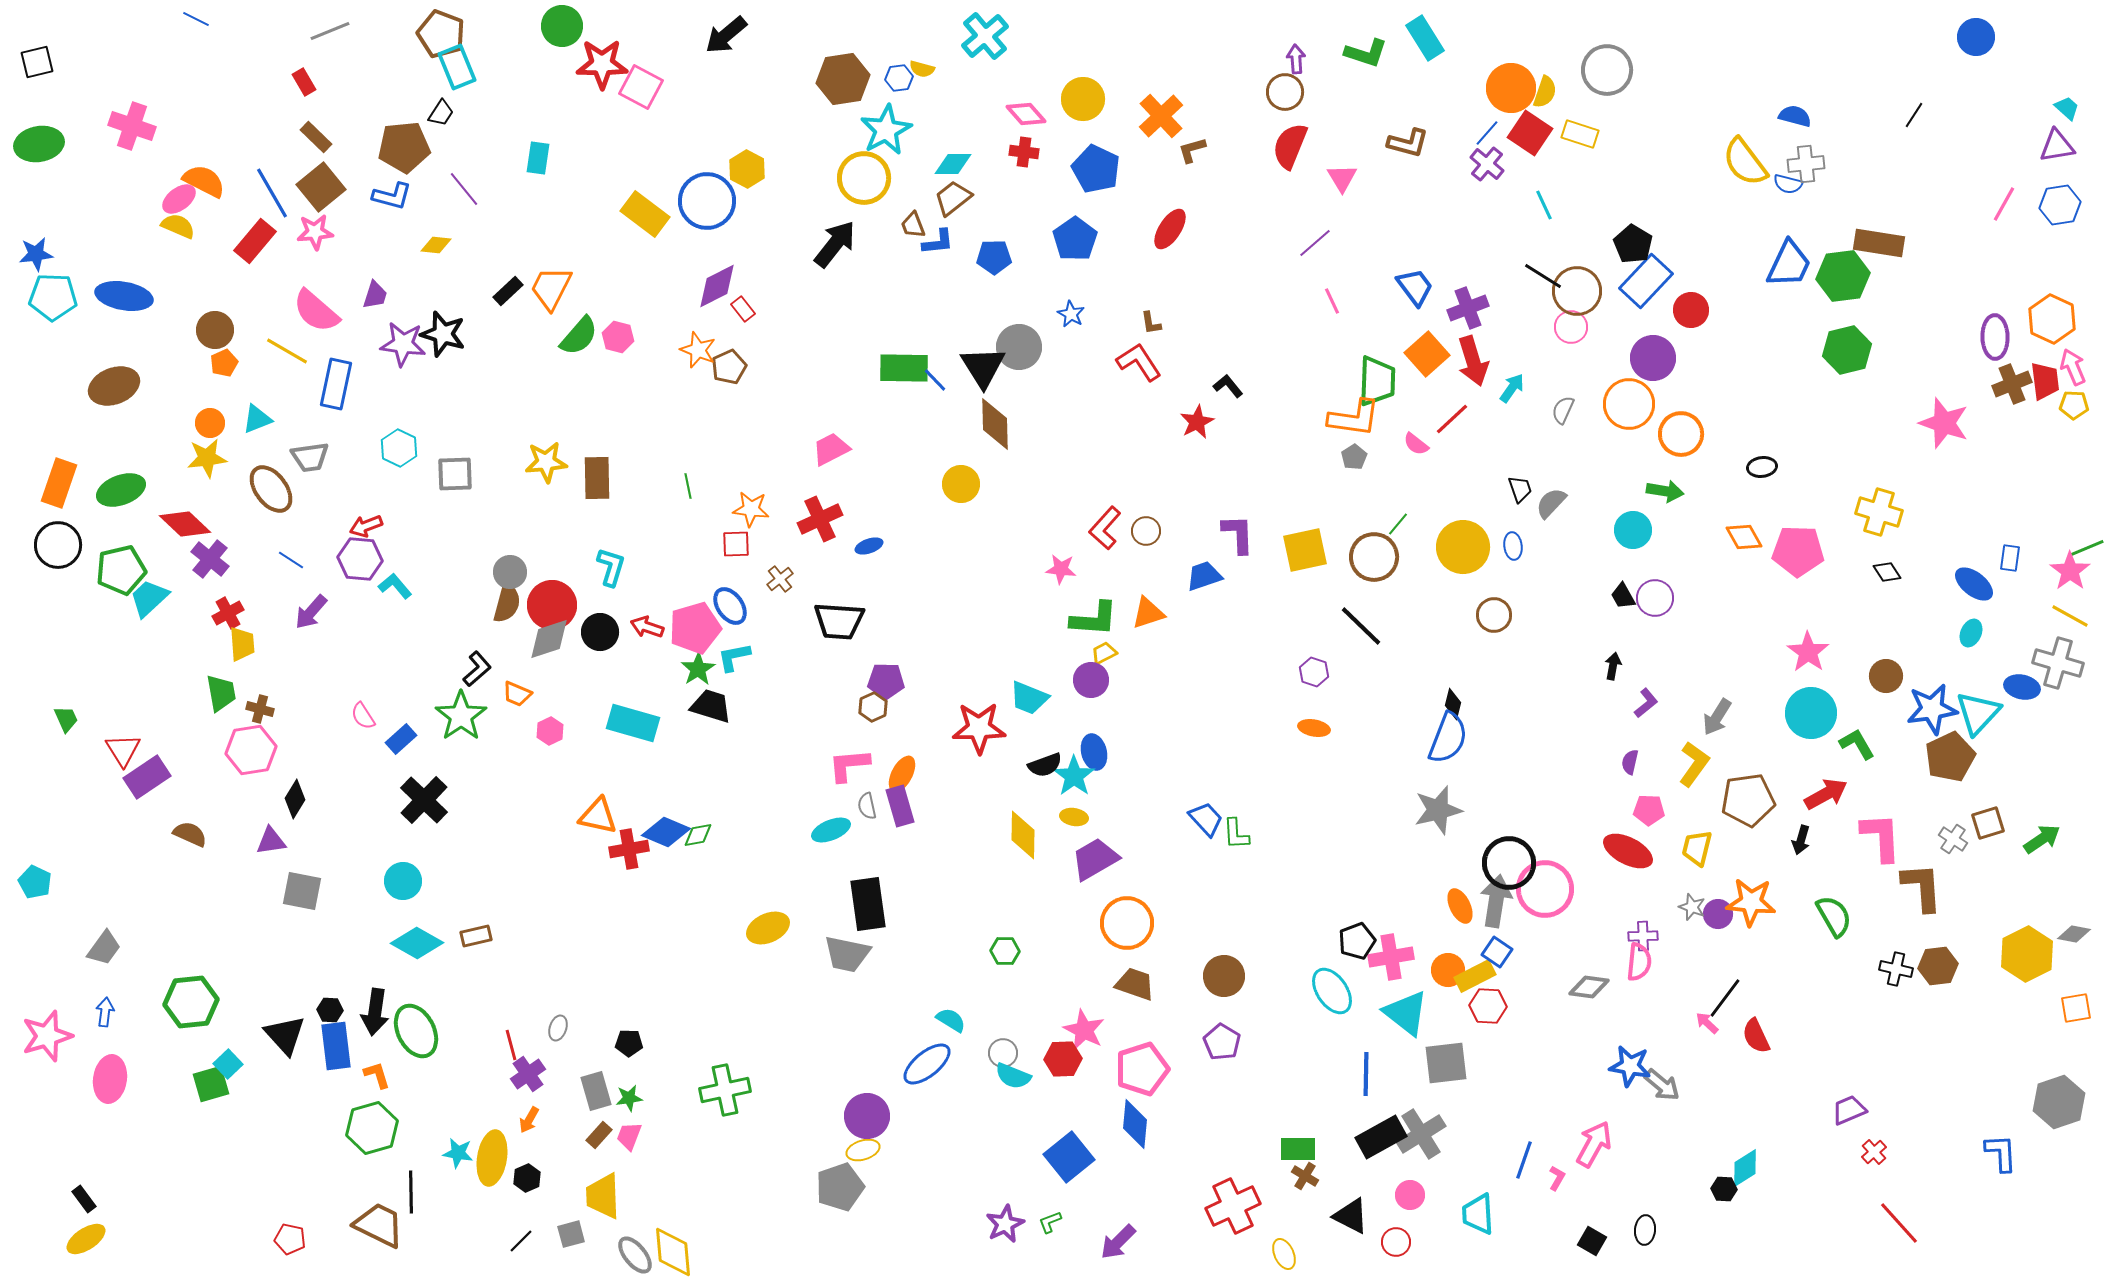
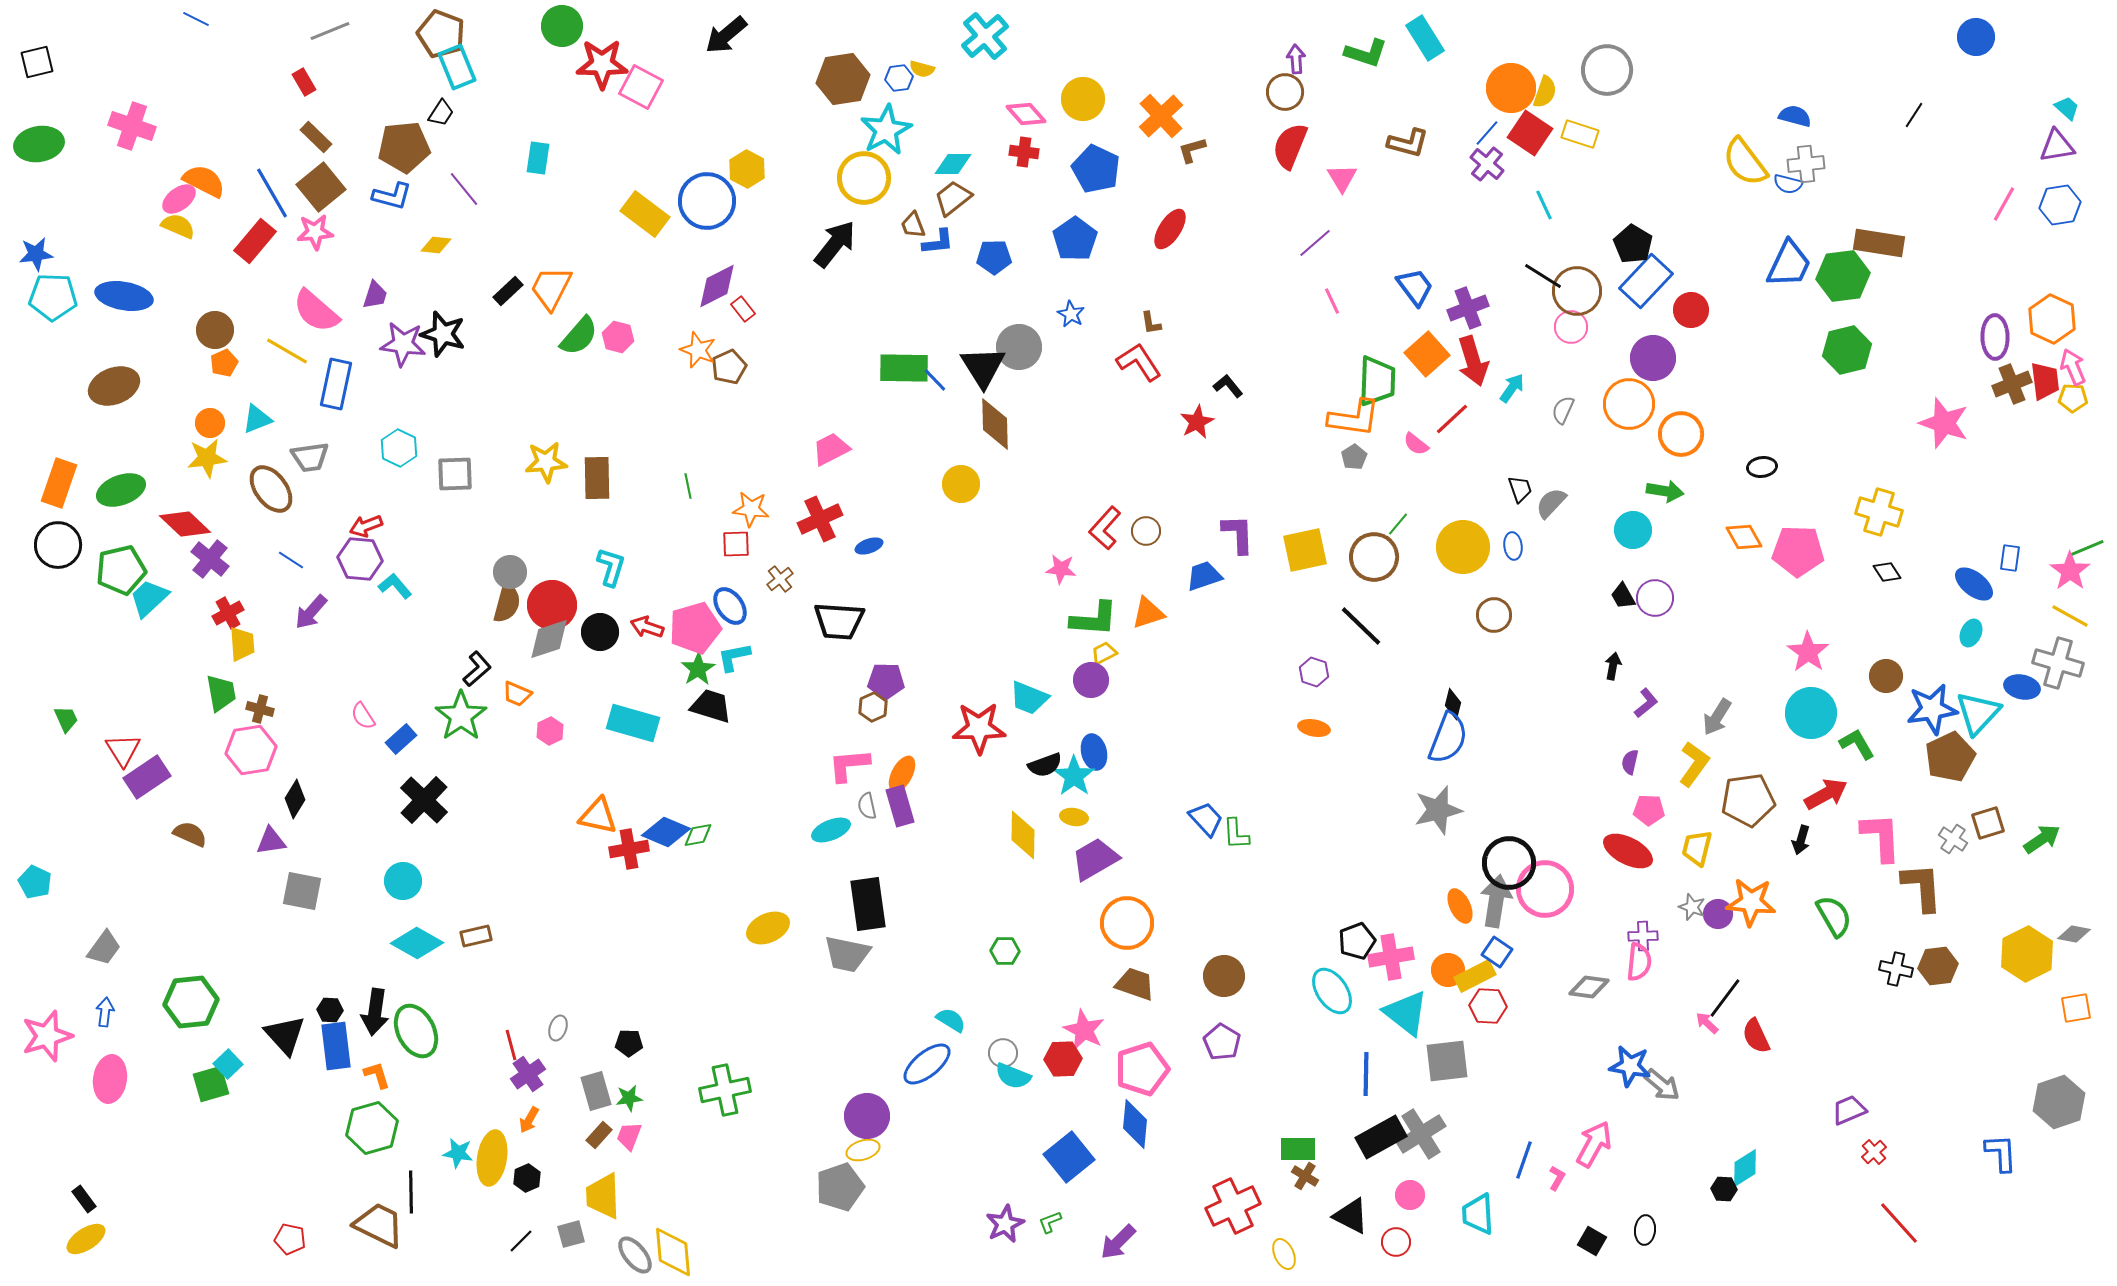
yellow pentagon at (2074, 405): moved 1 px left, 7 px up
gray square at (1446, 1063): moved 1 px right, 2 px up
